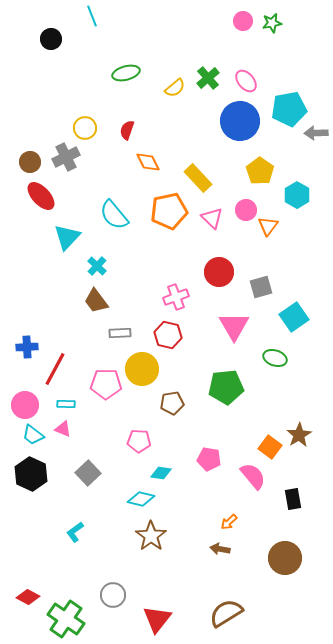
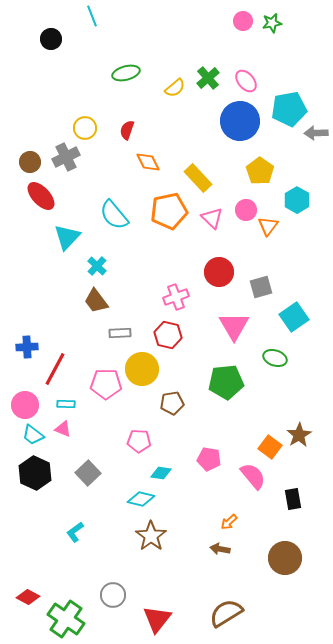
cyan hexagon at (297, 195): moved 5 px down
green pentagon at (226, 387): moved 5 px up
black hexagon at (31, 474): moved 4 px right, 1 px up
